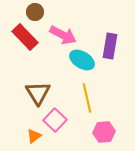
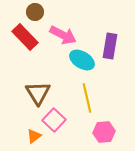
pink square: moved 1 px left
